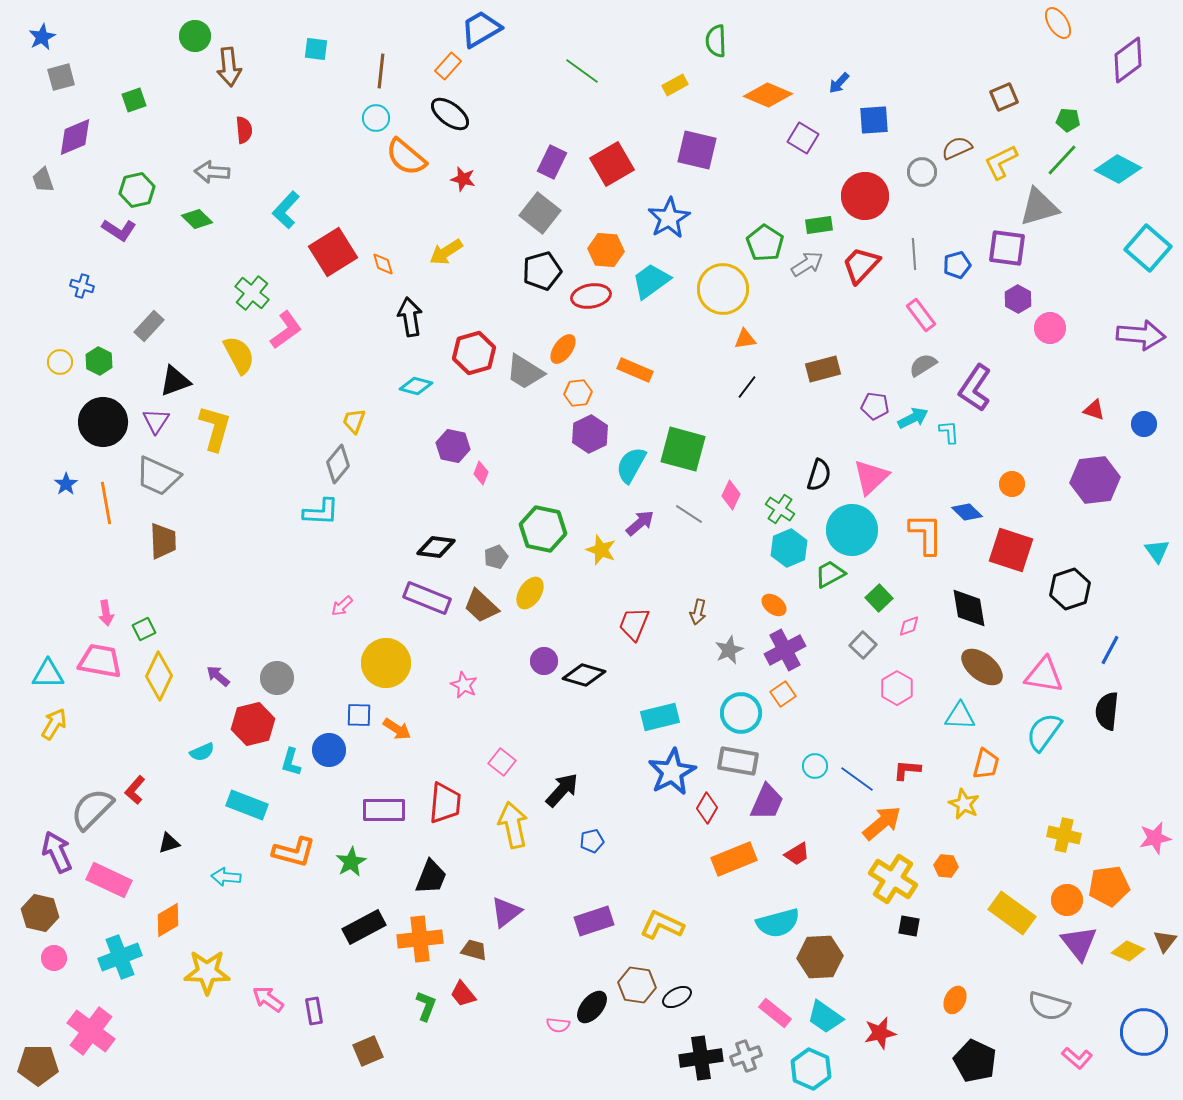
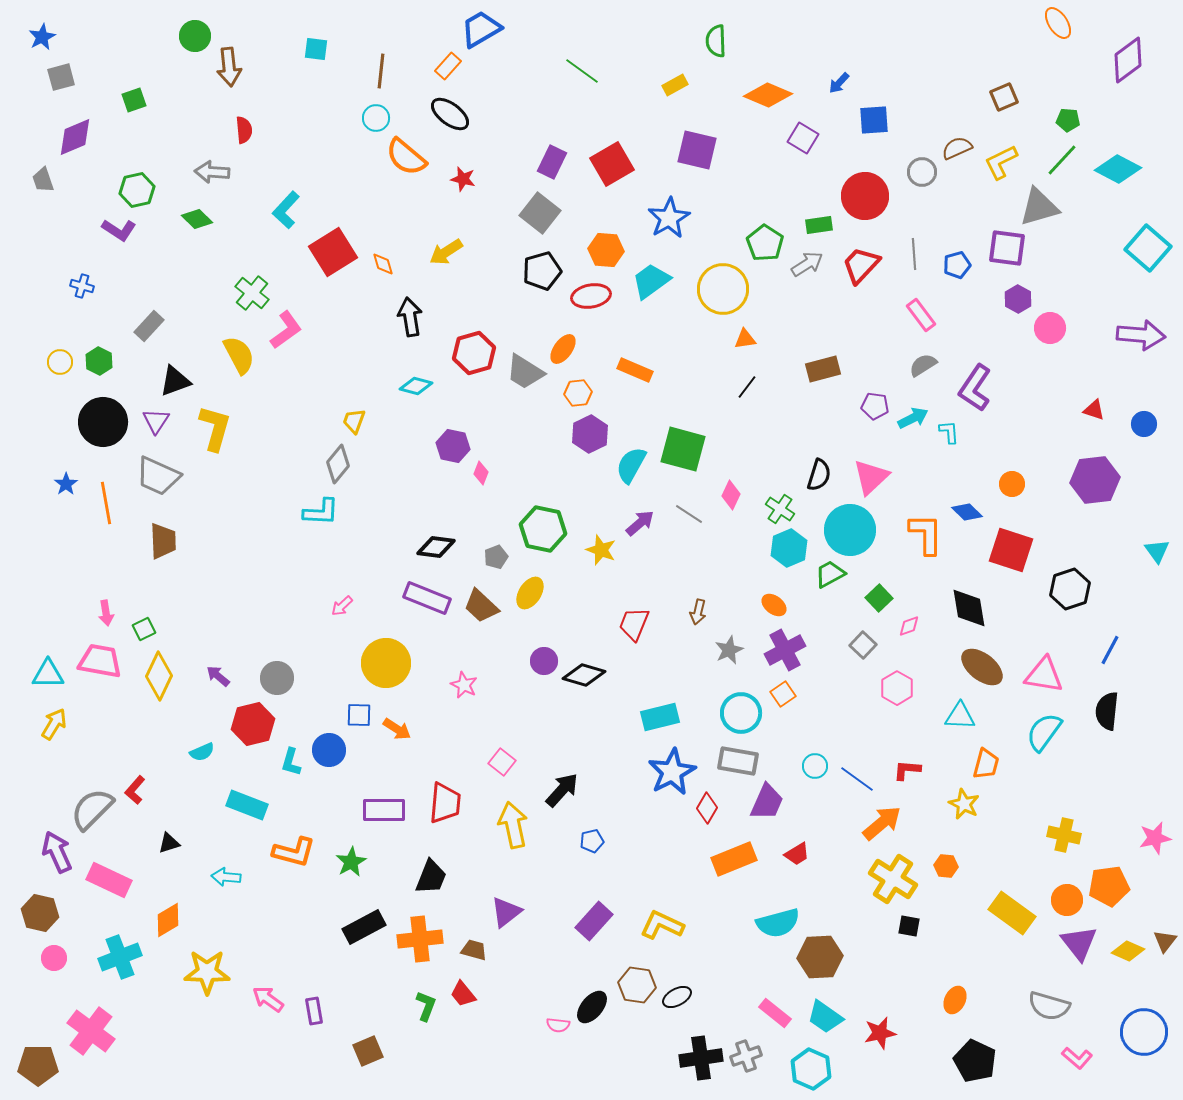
cyan circle at (852, 530): moved 2 px left
purple rectangle at (594, 921): rotated 30 degrees counterclockwise
